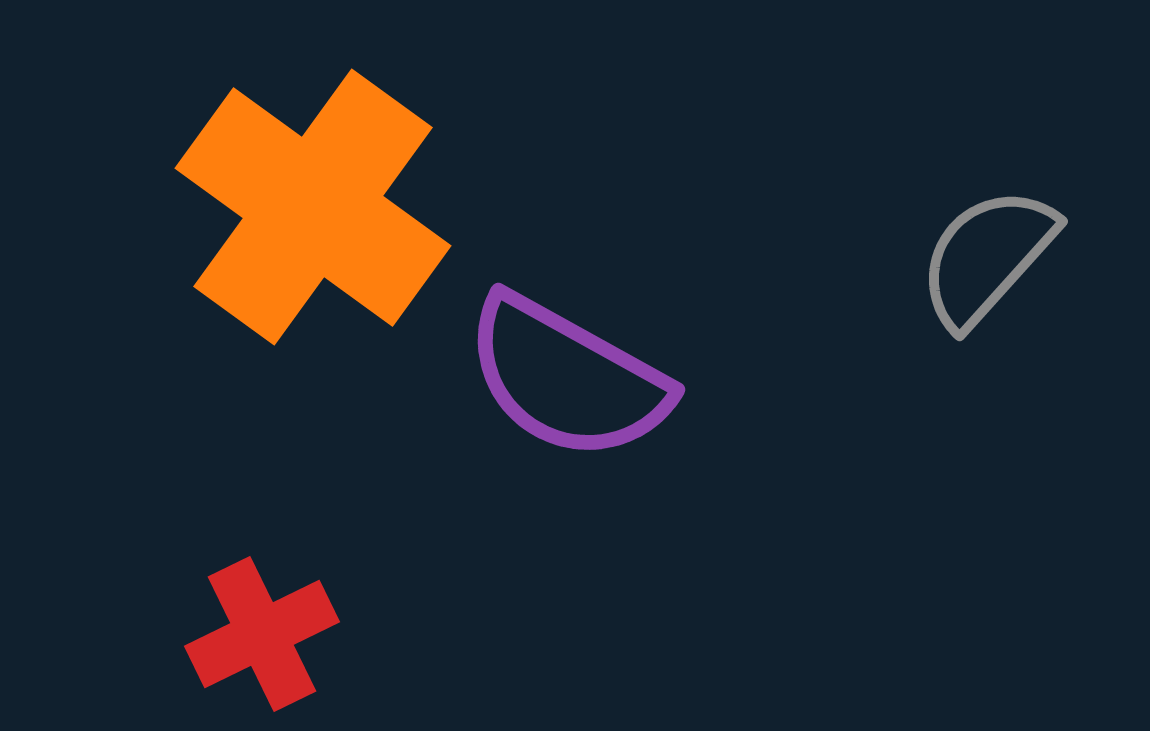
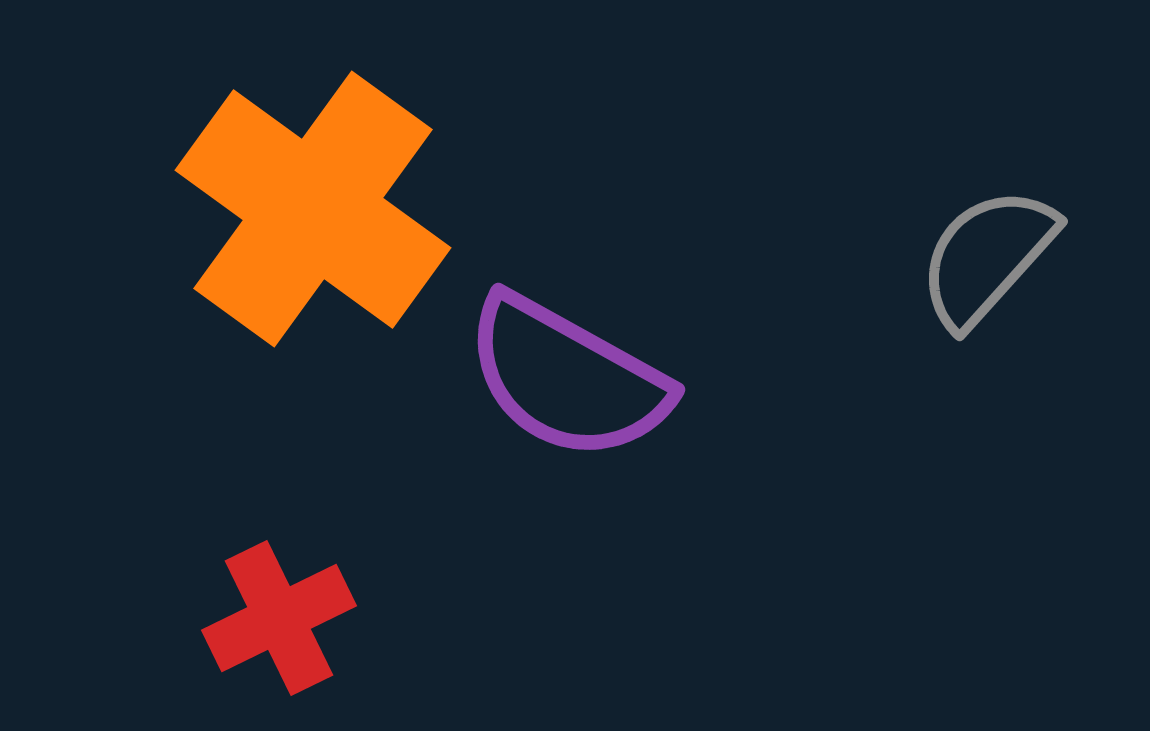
orange cross: moved 2 px down
red cross: moved 17 px right, 16 px up
